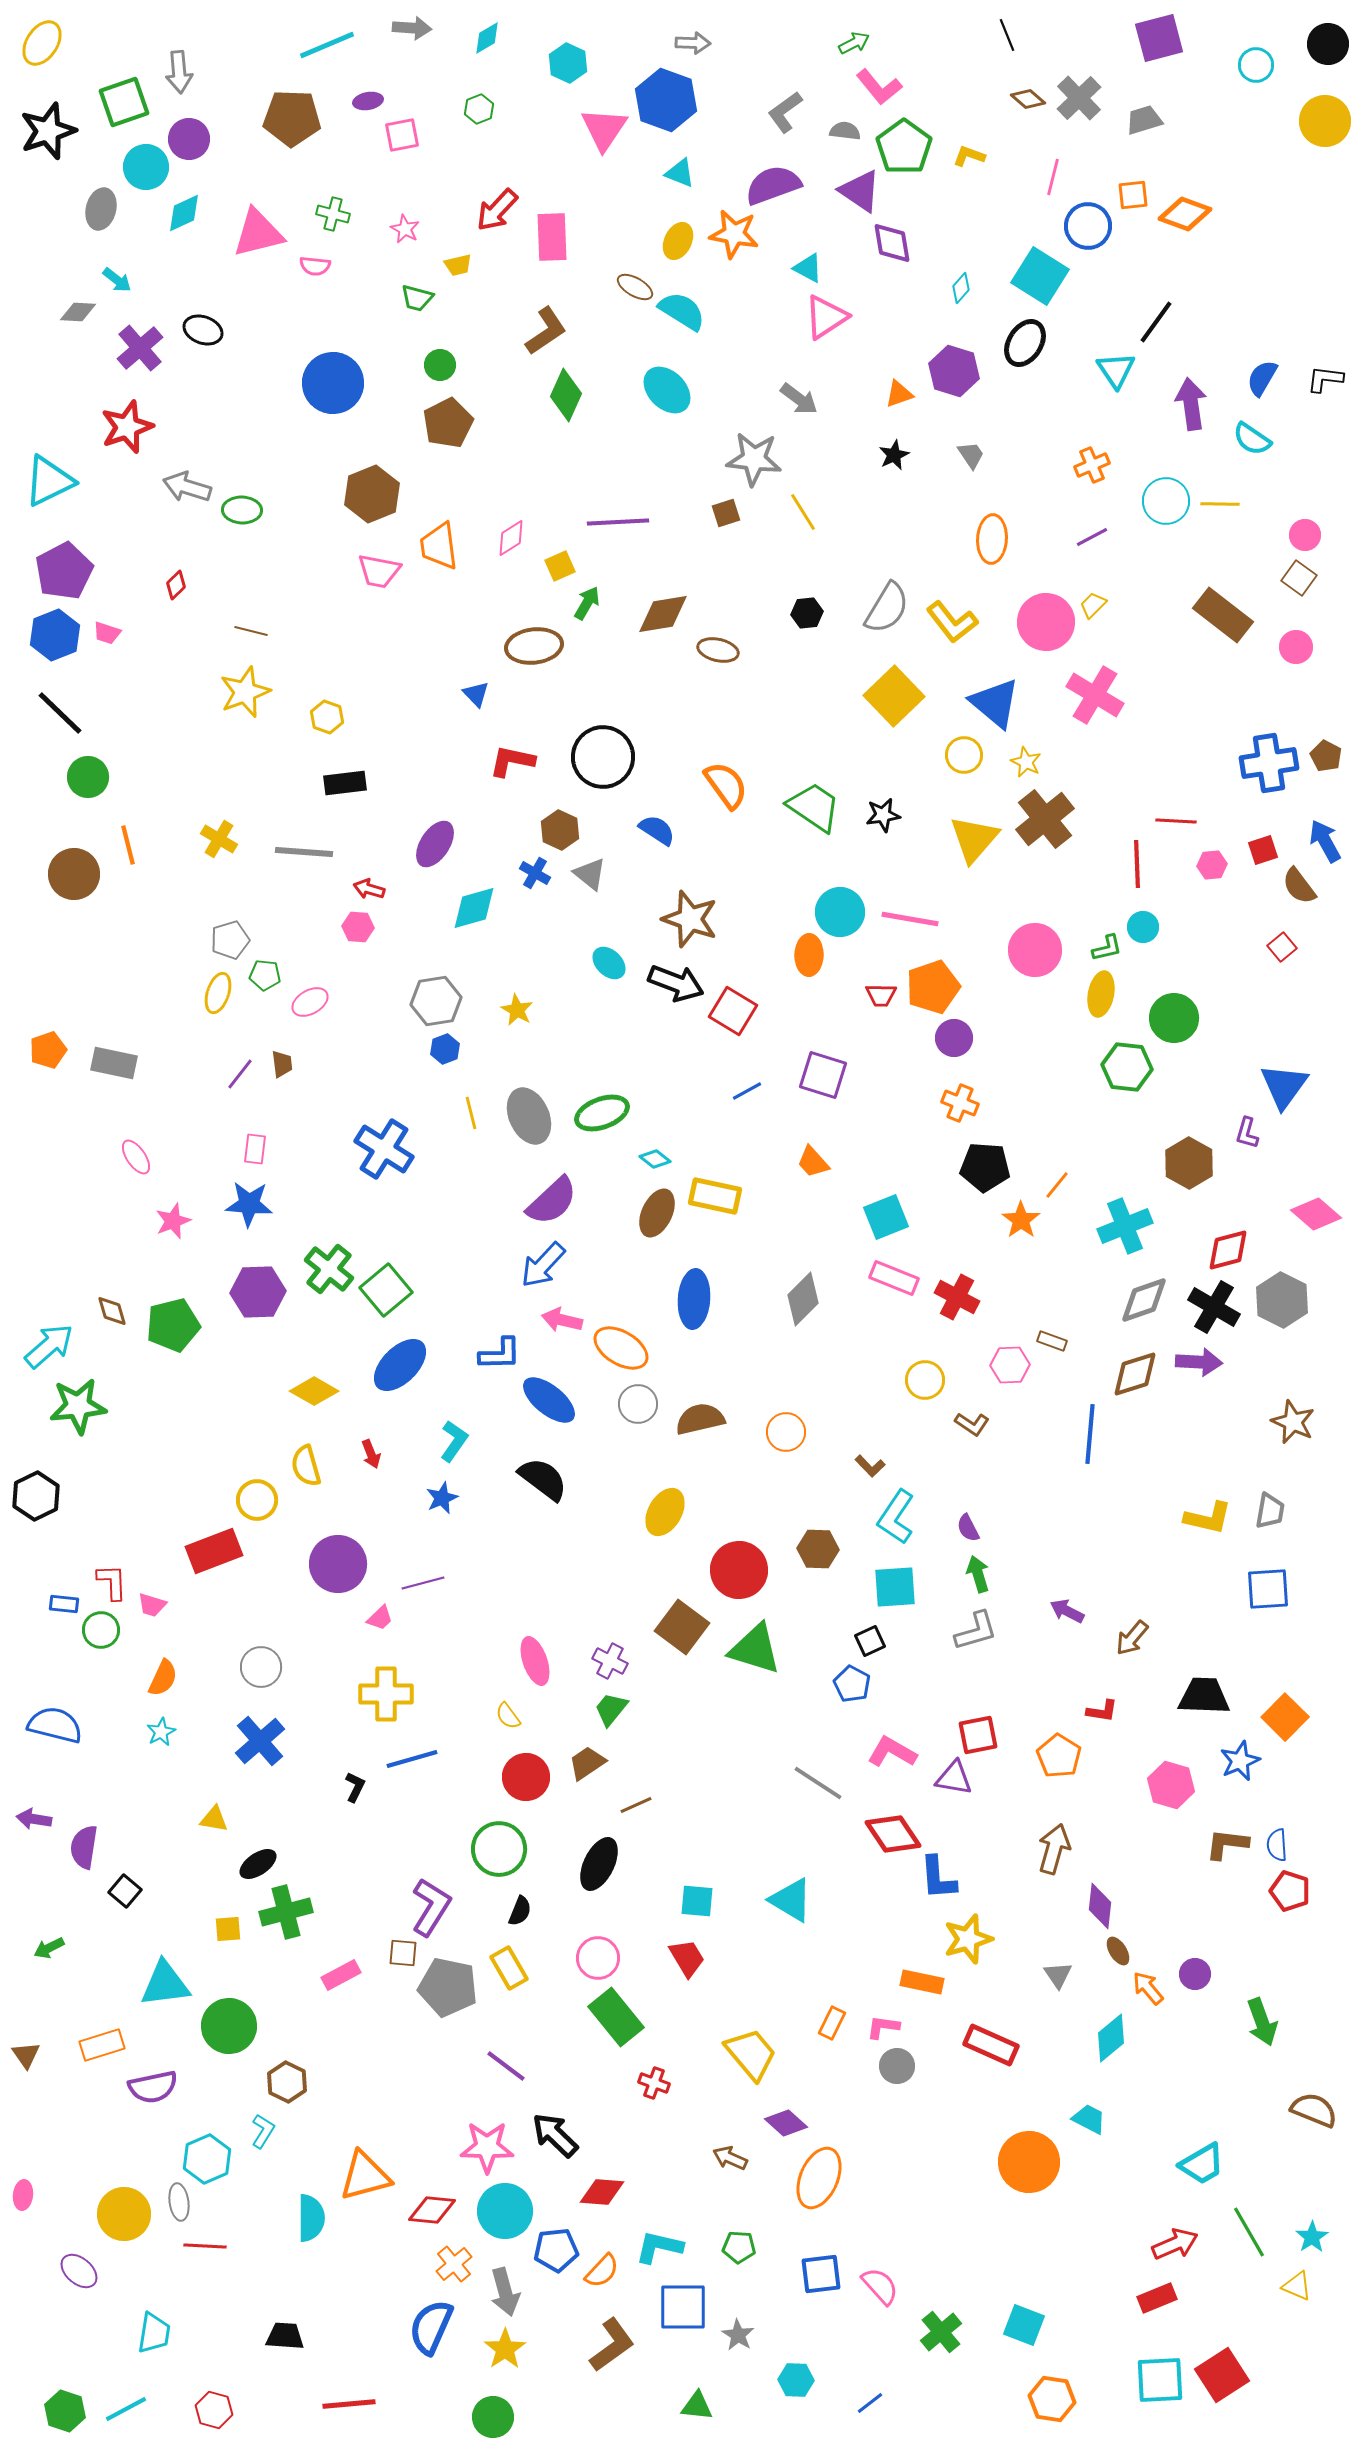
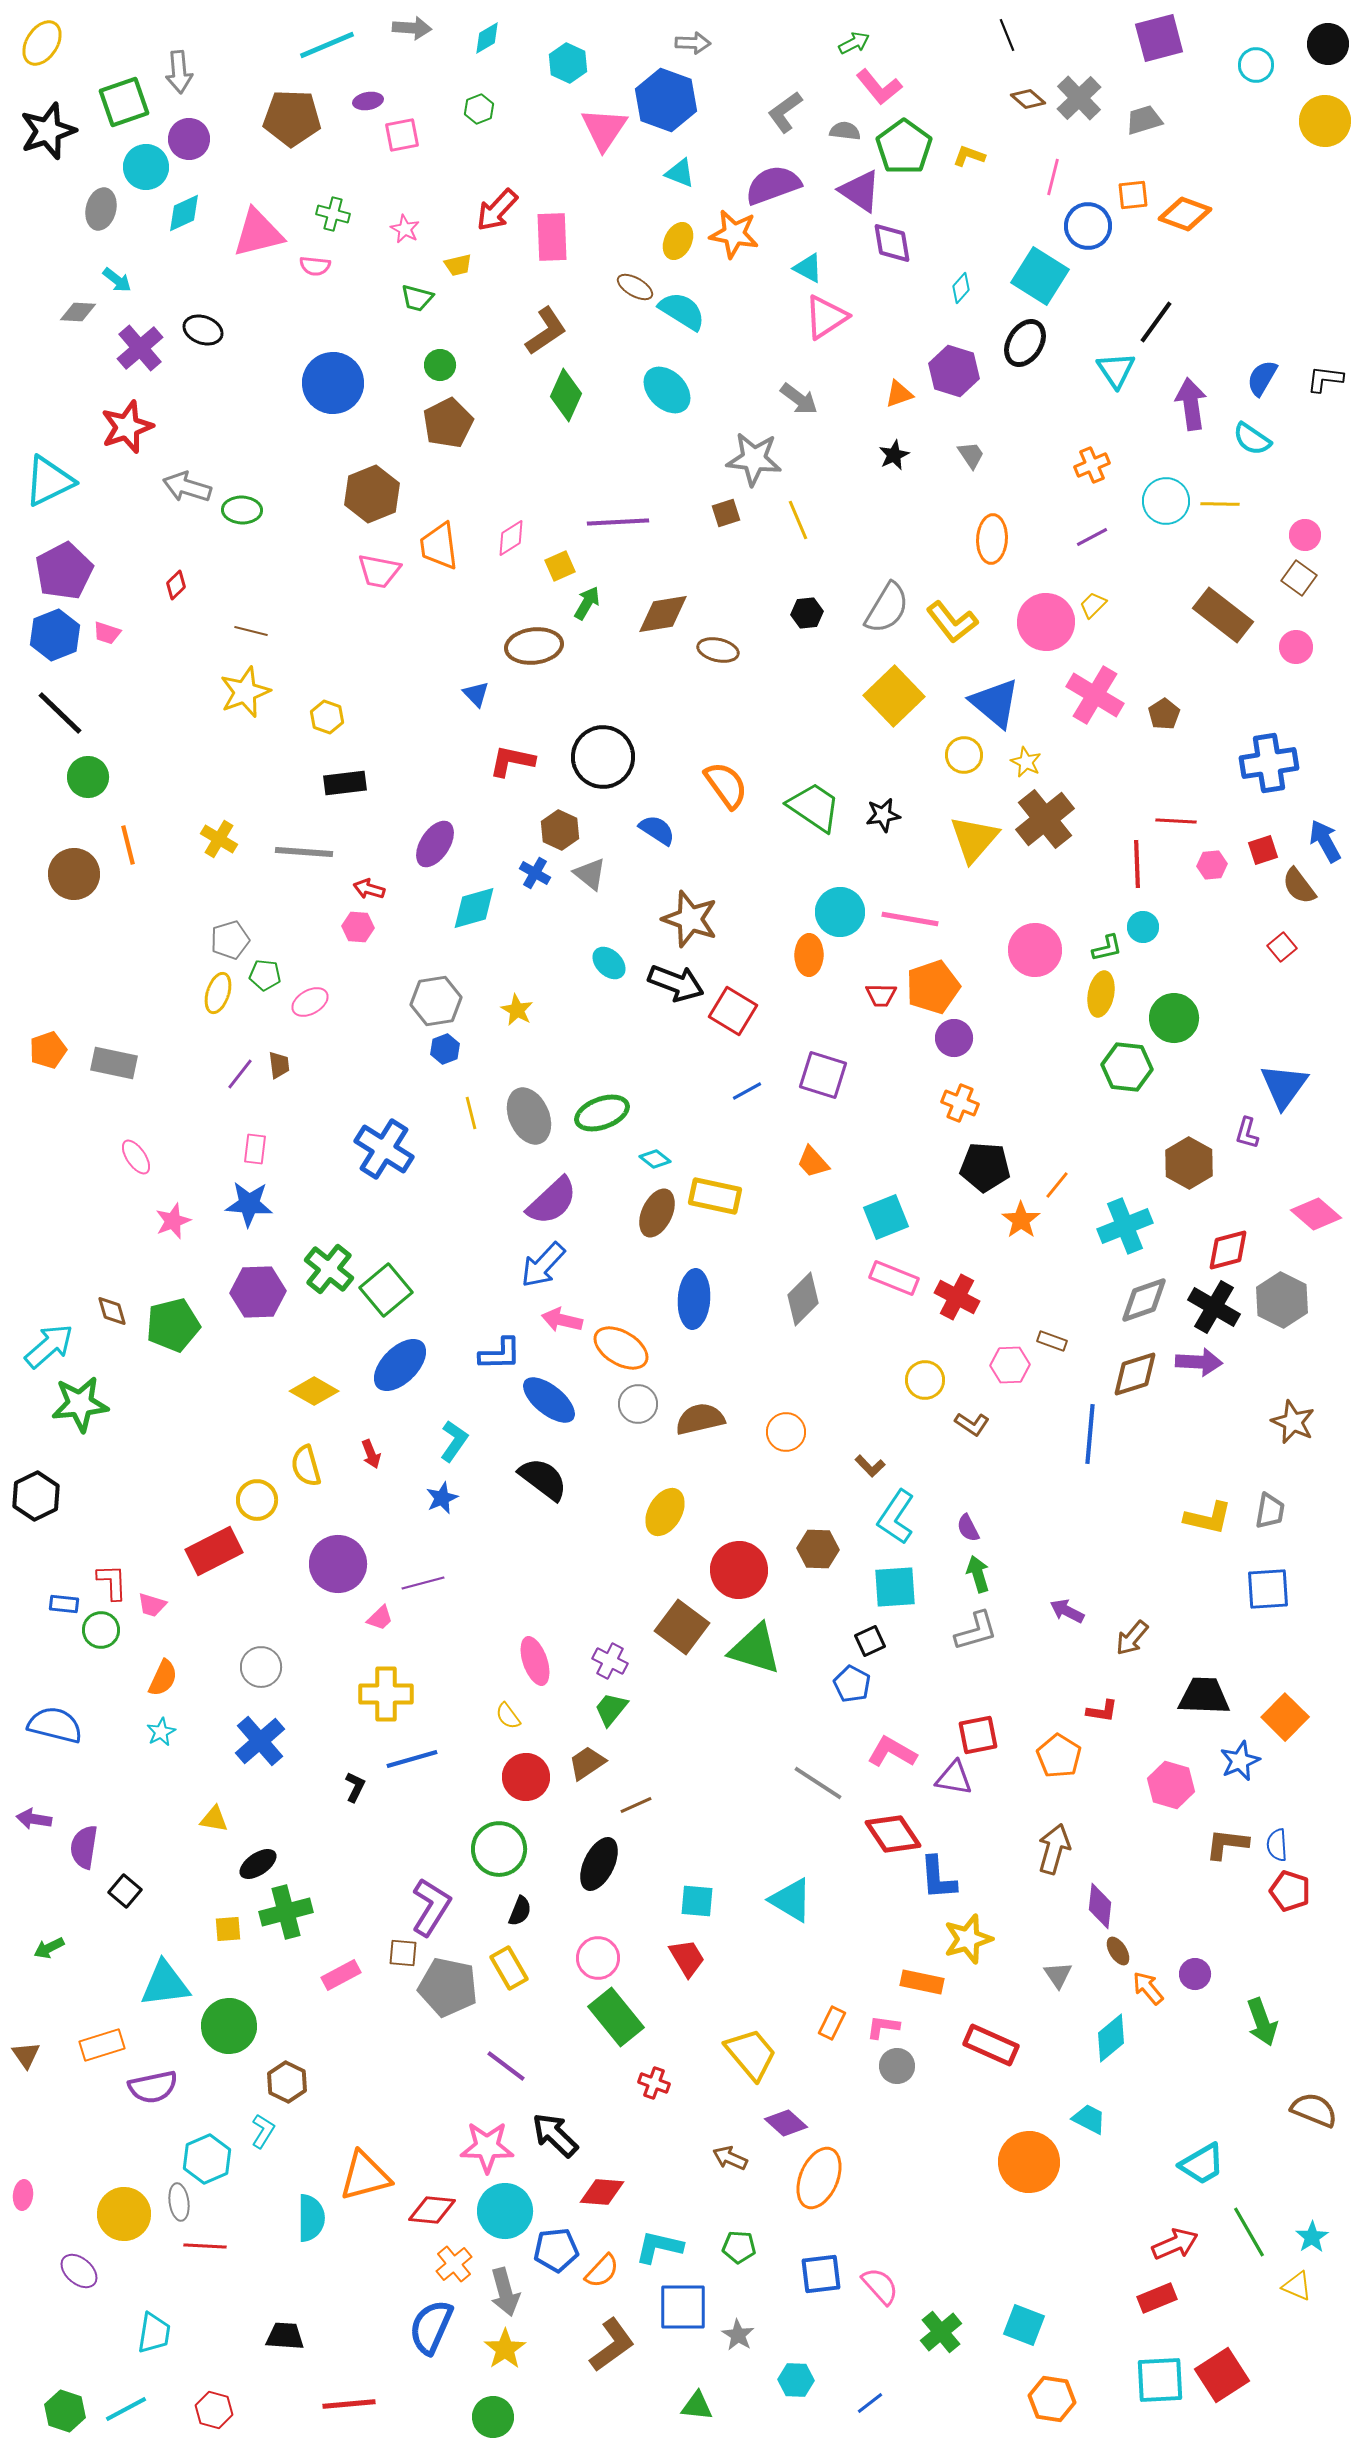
yellow line at (803, 512): moved 5 px left, 8 px down; rotated 9 degrees clockwise
brown pentagon at (1326, 756): moved 162 px left, 42 px up; rotated 12 degrees clockwise
brown trapezoid at (282, 1064): moved 3 px left, 1 px down
green star at (78, 1406): moved 2 px right, 2 px up
red rectangle at (214, 1551): rotated 6 degrees counterclockwise
